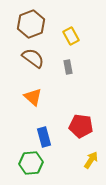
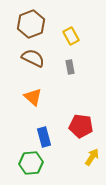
brown semicircle: rotated 10 degrees counterclockwise
gray rectangle: moved 2 px right
yellow arrow: moved 1 px right, 3 px up
